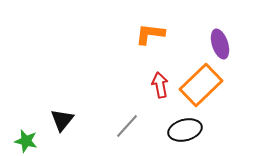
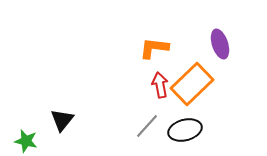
orange L-shape: moved 4 px right, 14 px down
orange rectangle: moved 9 px left, 1 px up
gray line: moved 20 px right
